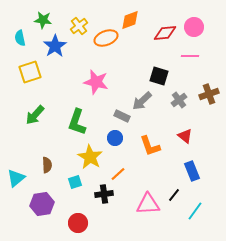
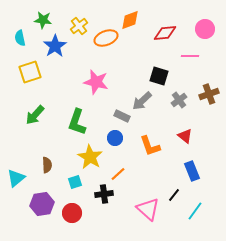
pink circle: moved 11 px right, 2 px down
pink triangle: moved 5 px down; rotated 45 degrees clockwise
red circle: moved 6 px left, 10 px up
